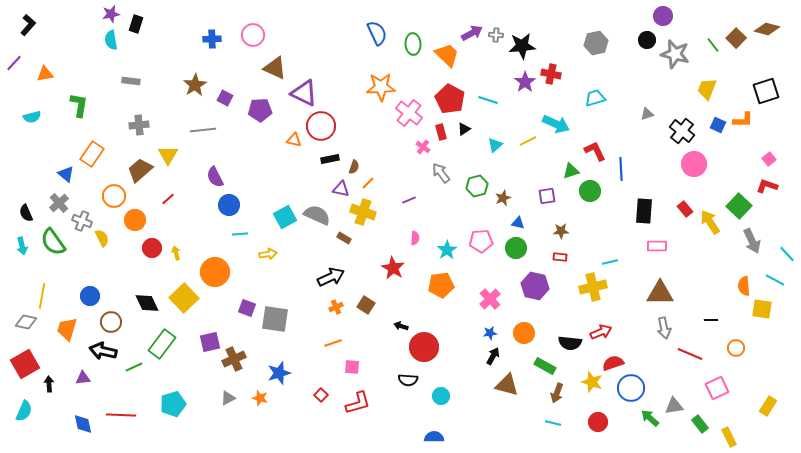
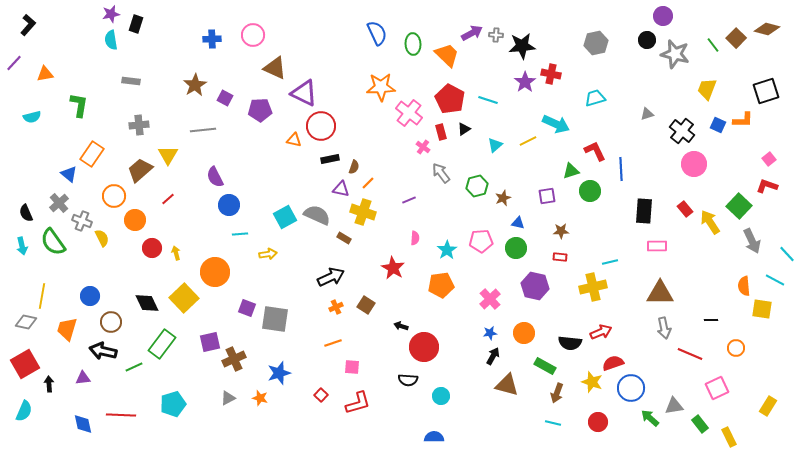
blue triangle at (66, 174): moved 3 px right
